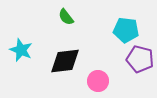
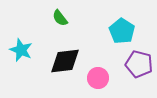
green semicircle: moved 6 px left, 1 px down
cyan pentagon: moved 4 px left, 1 px down; rotated 25 degrees clockwise
purple pentagon: moved 1 px left, 5 px down
pink circle: moved 3 px up
